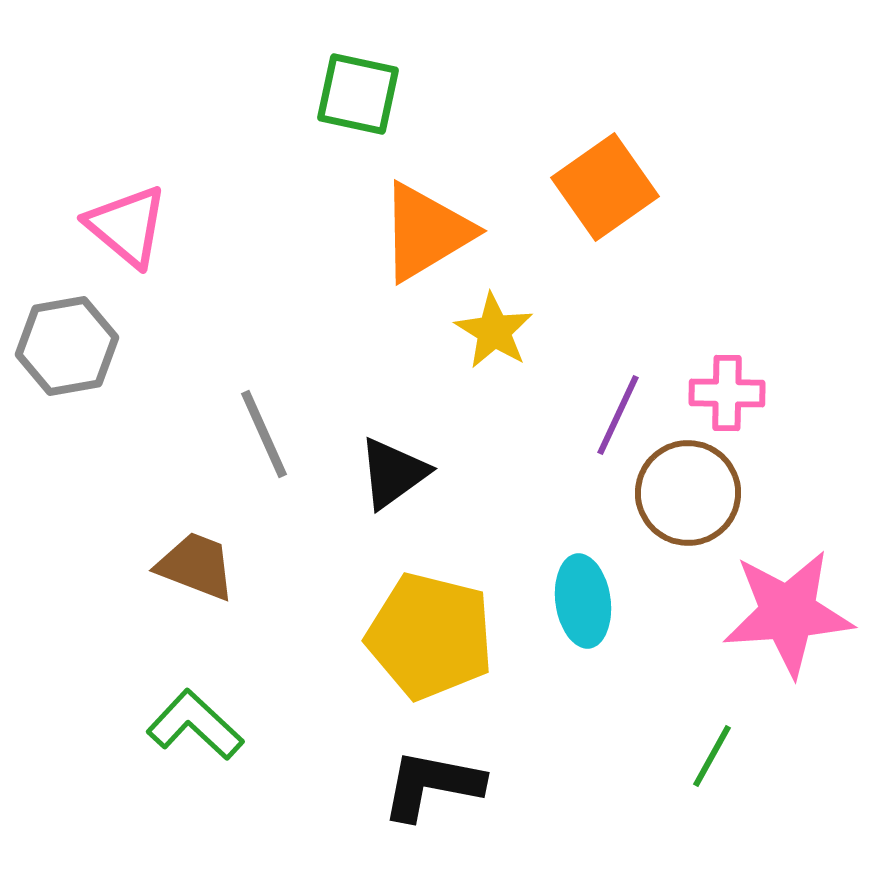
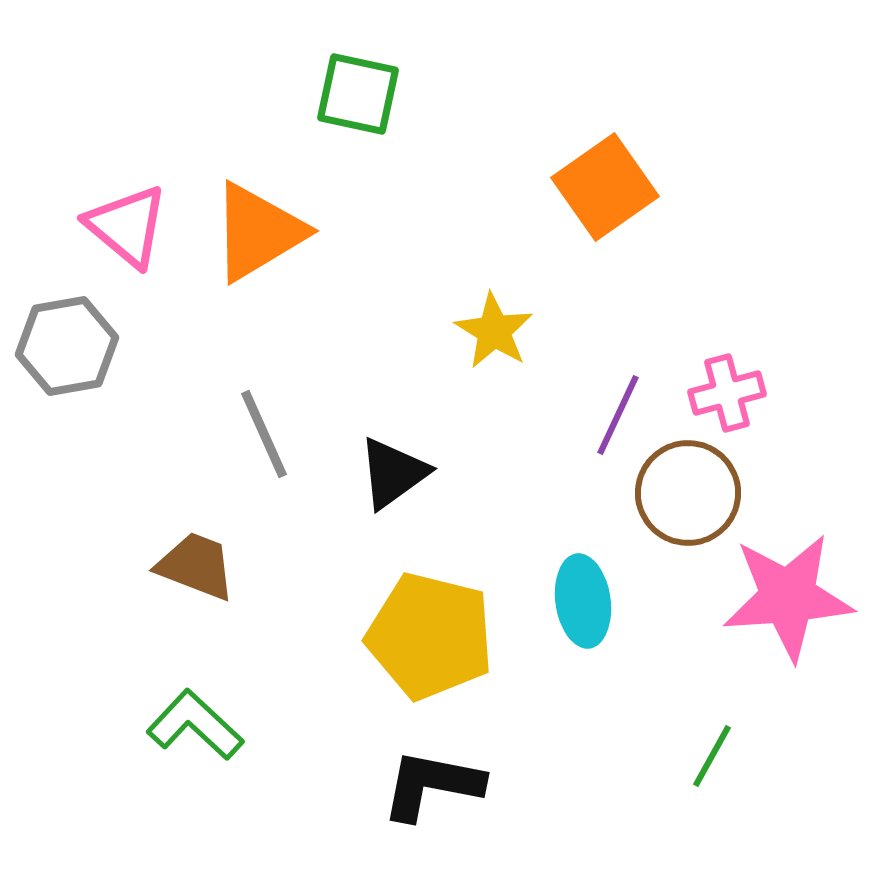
orange triangle: moved 168 px left
pink cross: rotated 16 degrees counterclockwise
pink star: moved 16 px up
